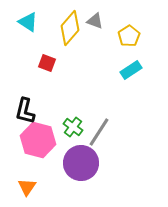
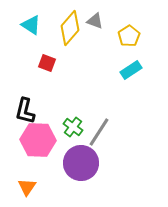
cyan triangle: moved 3 px right, 3 px down
pink hexagon: rotated 12 degrees counterclockwise
